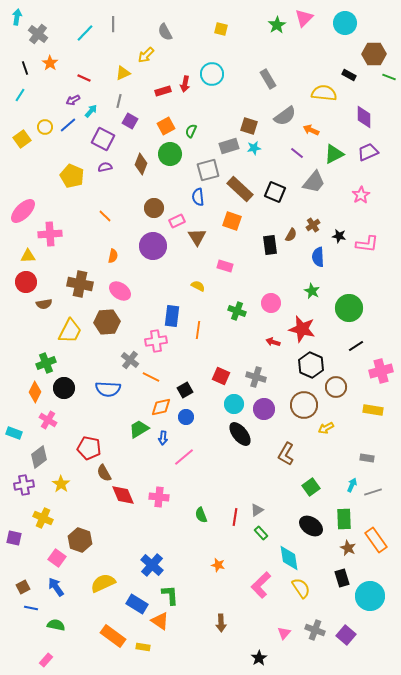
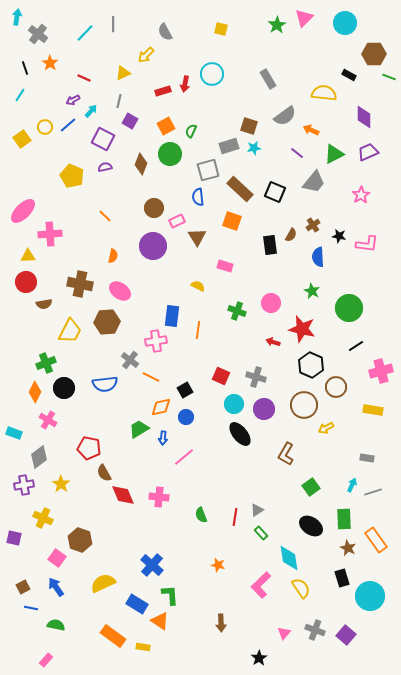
blue semicircle at (108, 389): moved 3 px left, 5 px up; rotated 10 degrees counterclockwise
